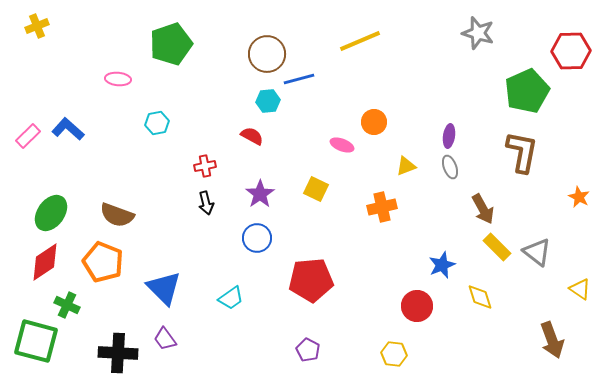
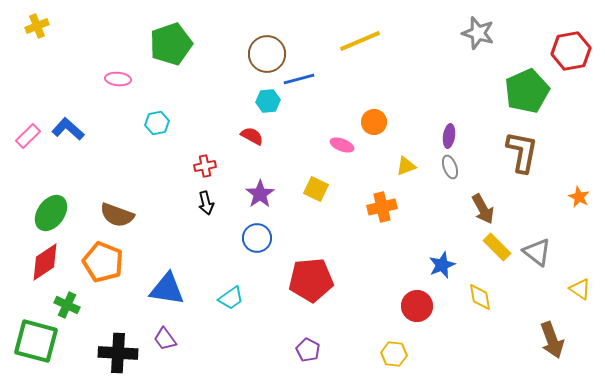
red hexagon at (571, 51): rotated 9 degrees counterclockwise
blue triangle at (164, 288): moved 3 px right, 1 px down; rotated 36 degrees counterclockwise
yellow diamond at (480, 297): rotated 8 degrees clockwise
